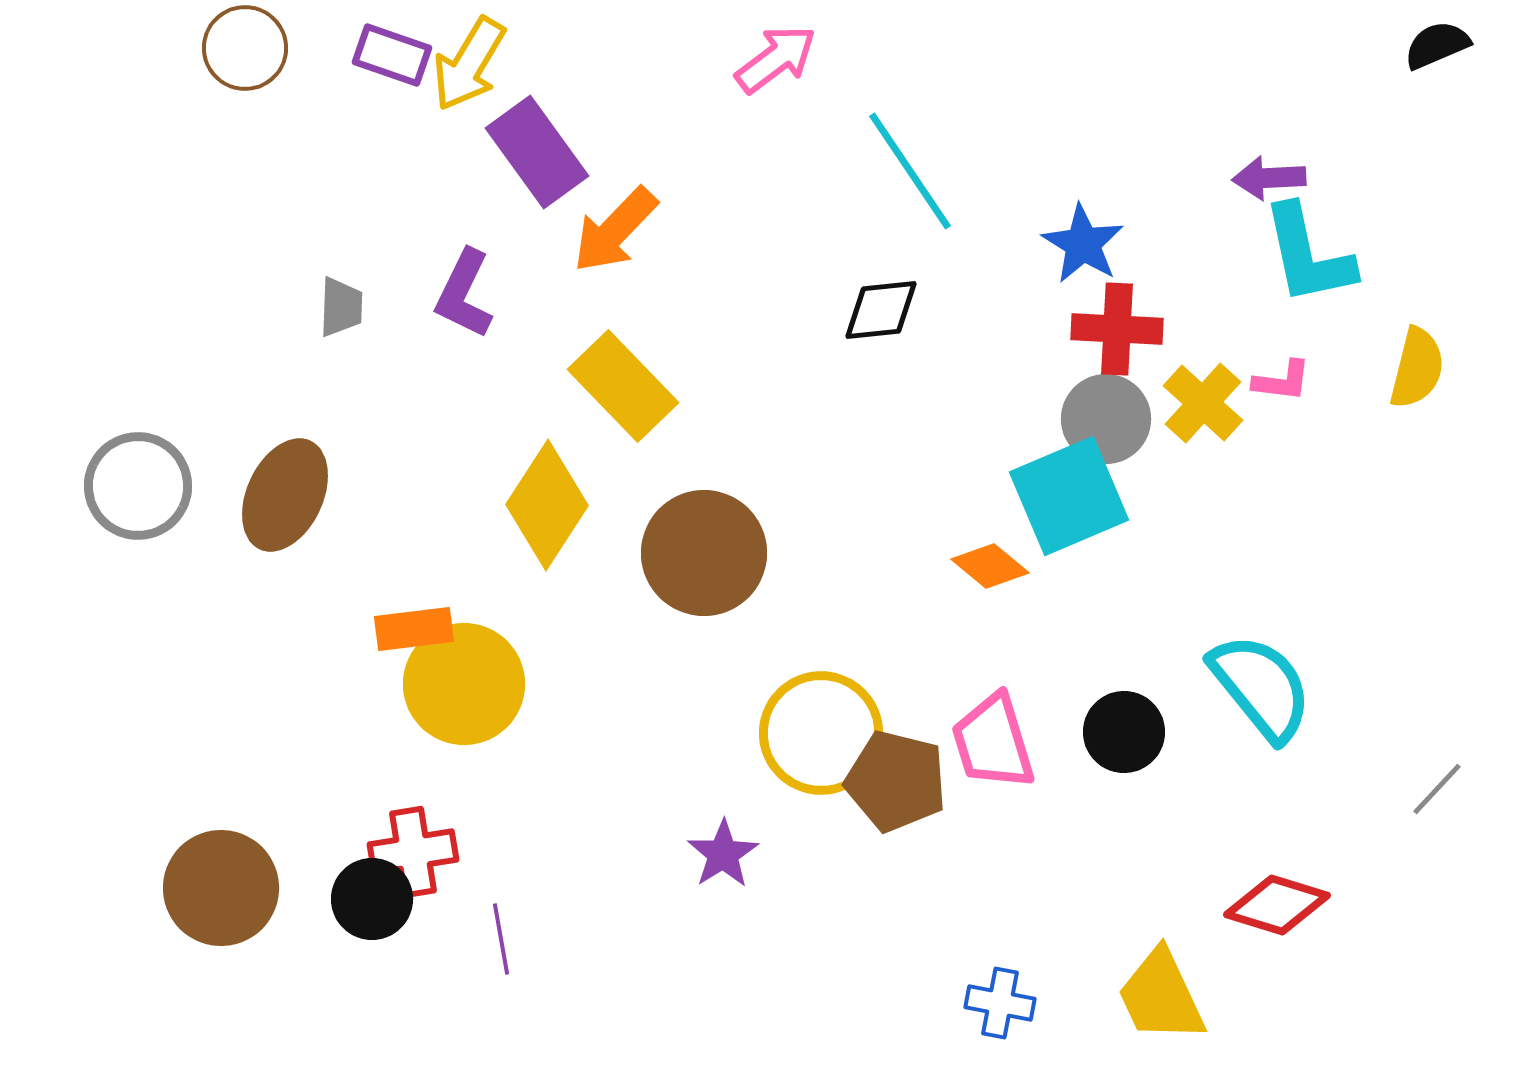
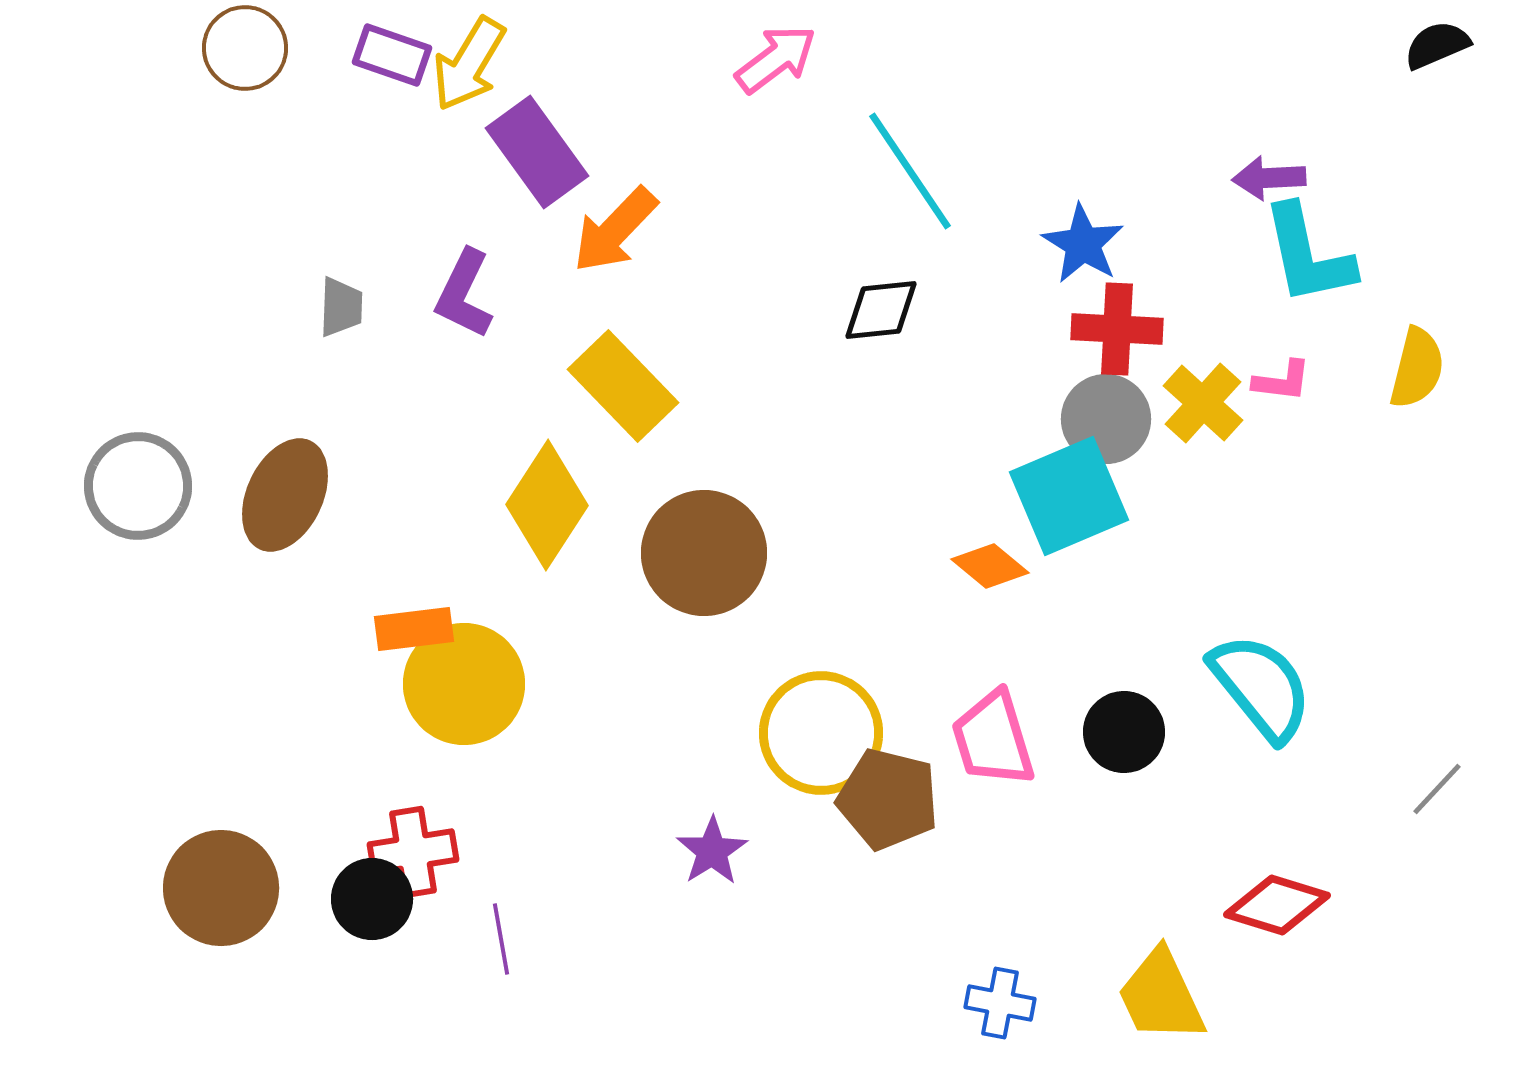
pink trapezoid at (993, 742): moved 3 px up
brown pentagon at (896, 781): moved 8 px left, 18 px down
purple star at (723, 854): moved 11 px left, 3 px up
